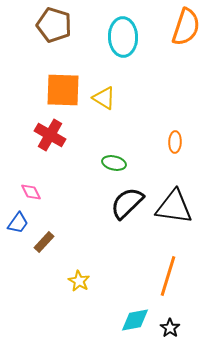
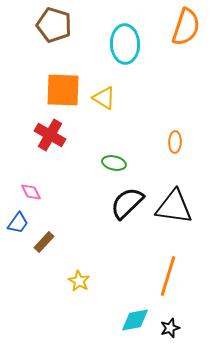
cyan ellipse: moved 2 px right, 7 px down
black star: rotated 18 degrees clockwise
